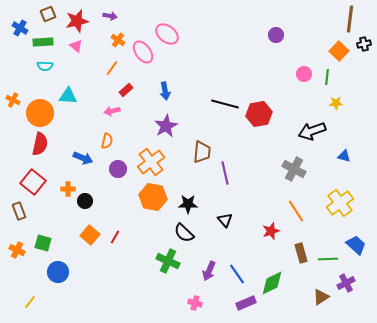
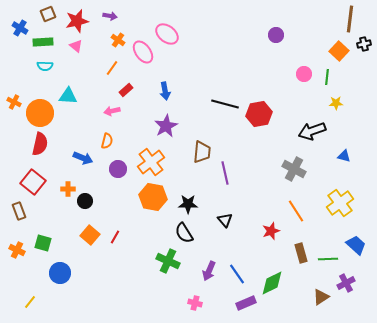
orange cross at (13, 100): moved 1 px right, 2 px down
black semicircle at (184, 233): rotated 15 degrees clockwise
blue circle at (58, 272): moved 2 px right, 1 px down
